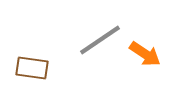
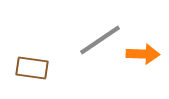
orange arrow: moved 2 px left; rotated 32 degrees counterclockwise
